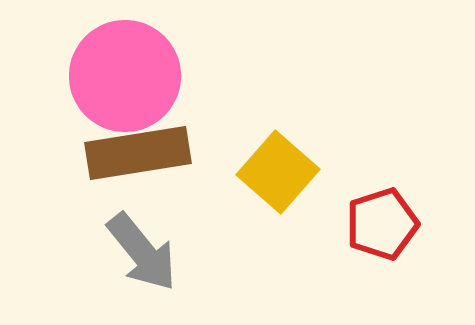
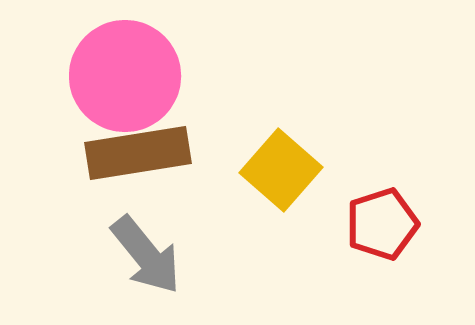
yellow square: moved 3 px right, 2 px up
gray arrow: moved 4 px right, 3 px down
